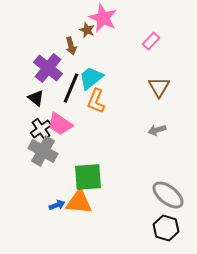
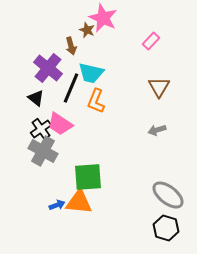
cyan trapezoid: moved 5 px up; rotated 128 degrees counterclockwise
